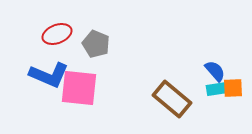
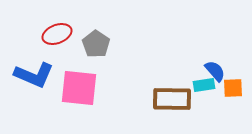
gray pentagon: rotated 12 degrees clockwise
blue L-shape: moved 15 px left
cyan rectangle: moved 13 px left, 4 px up
brown rectangle: rotated 39 degrees counterclockwise
